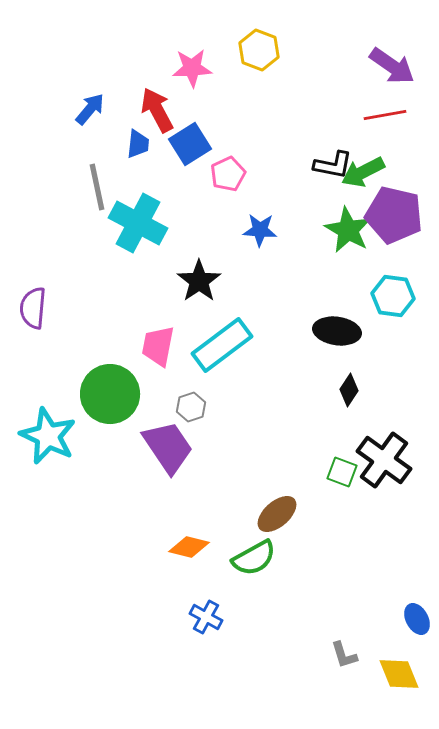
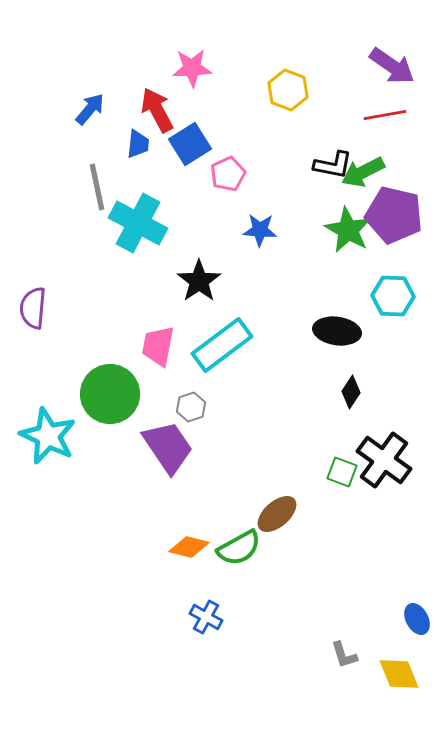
yellow hexagon: moved 29 px right, 40 px down
cyan hexagon: rotated 6 degrees counterclockwise
black diamond: moved 2 px right, 2 px down
green semicircle: moved 15 px left, 10 px up
